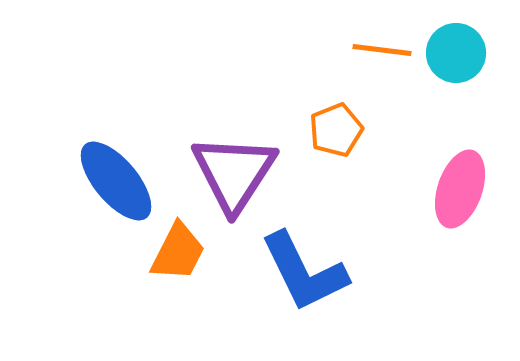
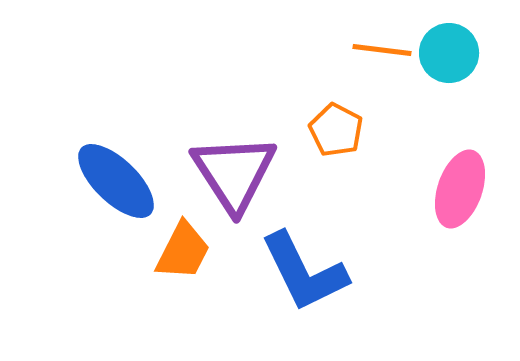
cyan circle: moved 7 px left
orange pentagon: rotated 22 degrees counterclockwise
purple triangle: rotated 6 degrees counterclockwise
blue ellipse: rotated 6 degrees counterclockwise
orange trapezoid: moved 5 px right, 1 px up
